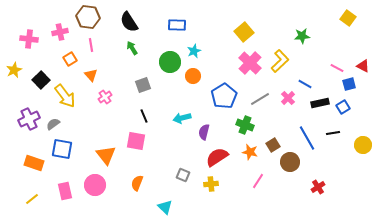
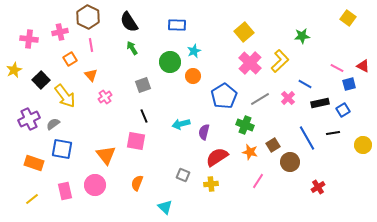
brown hexagon at (88, 17): rotated 20 degrees clockwise
blue square at (343, 107): moved 3 px down
cyan arrow at (182, 118): moved 1 px left, 6 px down
